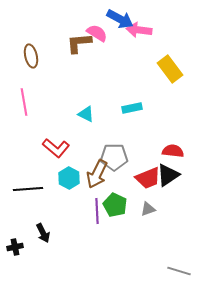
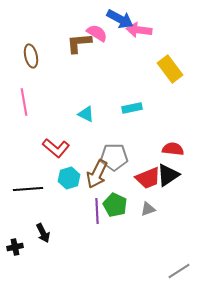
red semicircle: moved 2 px up
cyan hexagon: rotated 15 degrees clockwise
gray line: rotated 50 degrees counterclockwise
